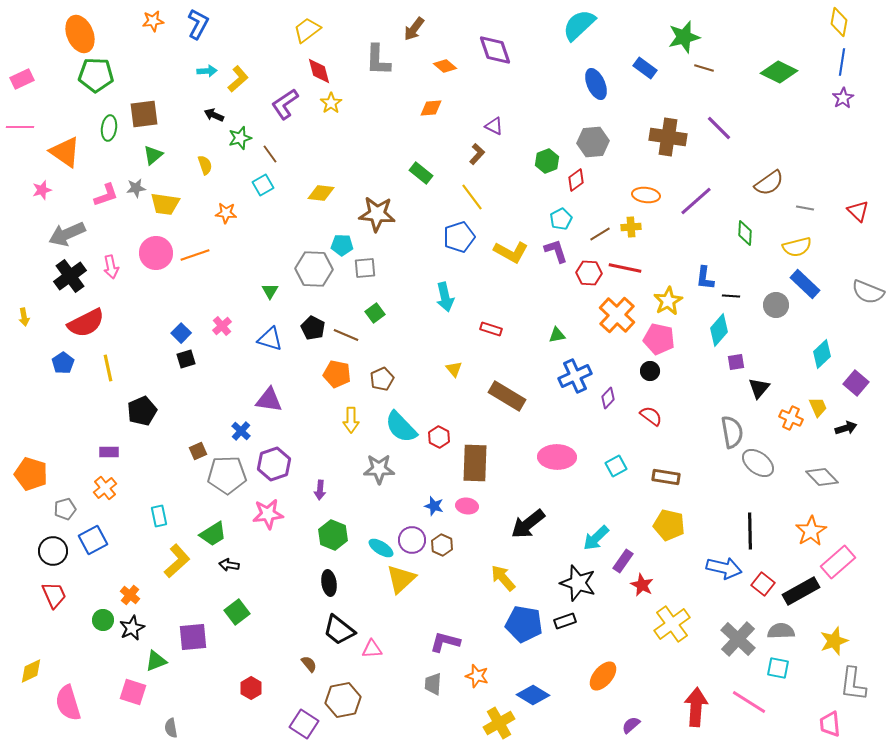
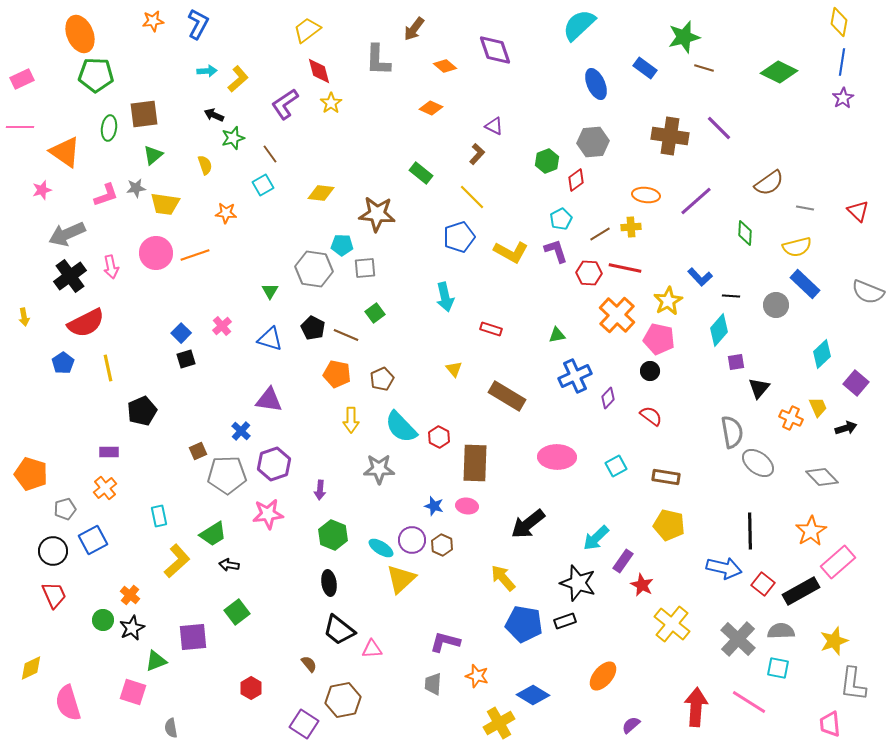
orange diamond at (431, 108): rotated 30 degrees clockwise
brown cross at (668, 137): moved 2 px right, 1 px up
green star at (240, 138): moved 7 px left
yellow line at (472, 197): rotated 8 degrees counterclockwise
gray hexagon at (314, 269): rotated 6 degrees clockwise
blue L-shape at (705, 278): moved 5 px left, 1 px up; rotated 50 degrees counterclockwise
yellow cross at (672, 624): rotated 15 degrees counterclockwise
yellow diamond at (31, 671): moved 3 px up
